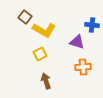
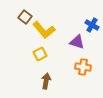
blue cross: rotated 24 degrees clockwise
yellow L-shape: rotated 20 degrees clockwise
orange cross: rotated 14 degrees clockwise
brown arrow: rotated 28 degrees clockwise
